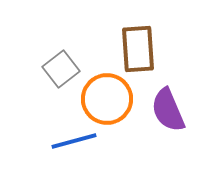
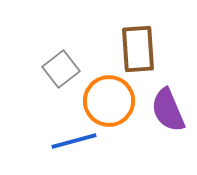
orange circle: moved 2 px right, 2 px down
